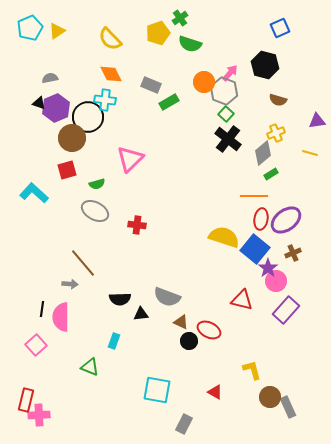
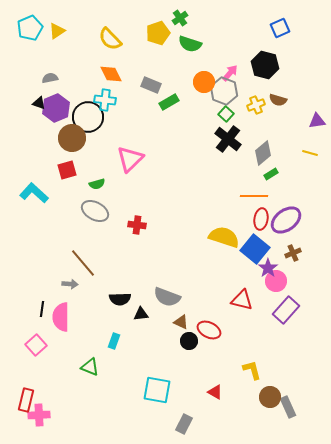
yellow cross at (276, 133): moved 20 px left, 28 px up
